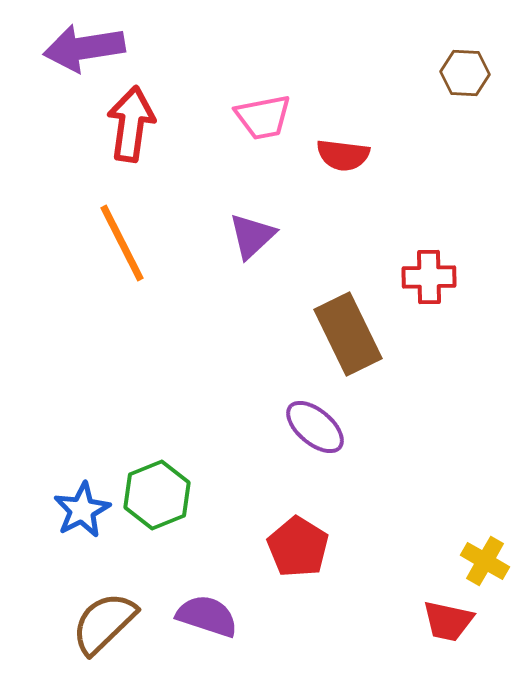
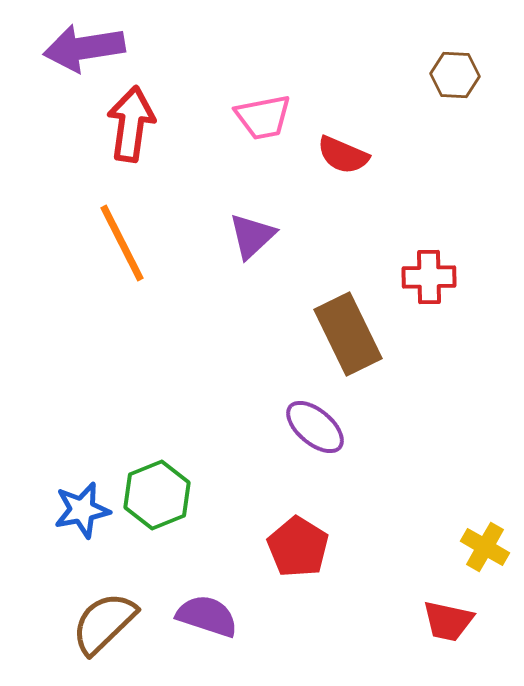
brown hexagon: moved 10 px left, 2 px down
red semicircle: rotated 16 degrees clockwise
blue star: rotated 16 degrees clockwise
yellow cross: moved 14 px up
